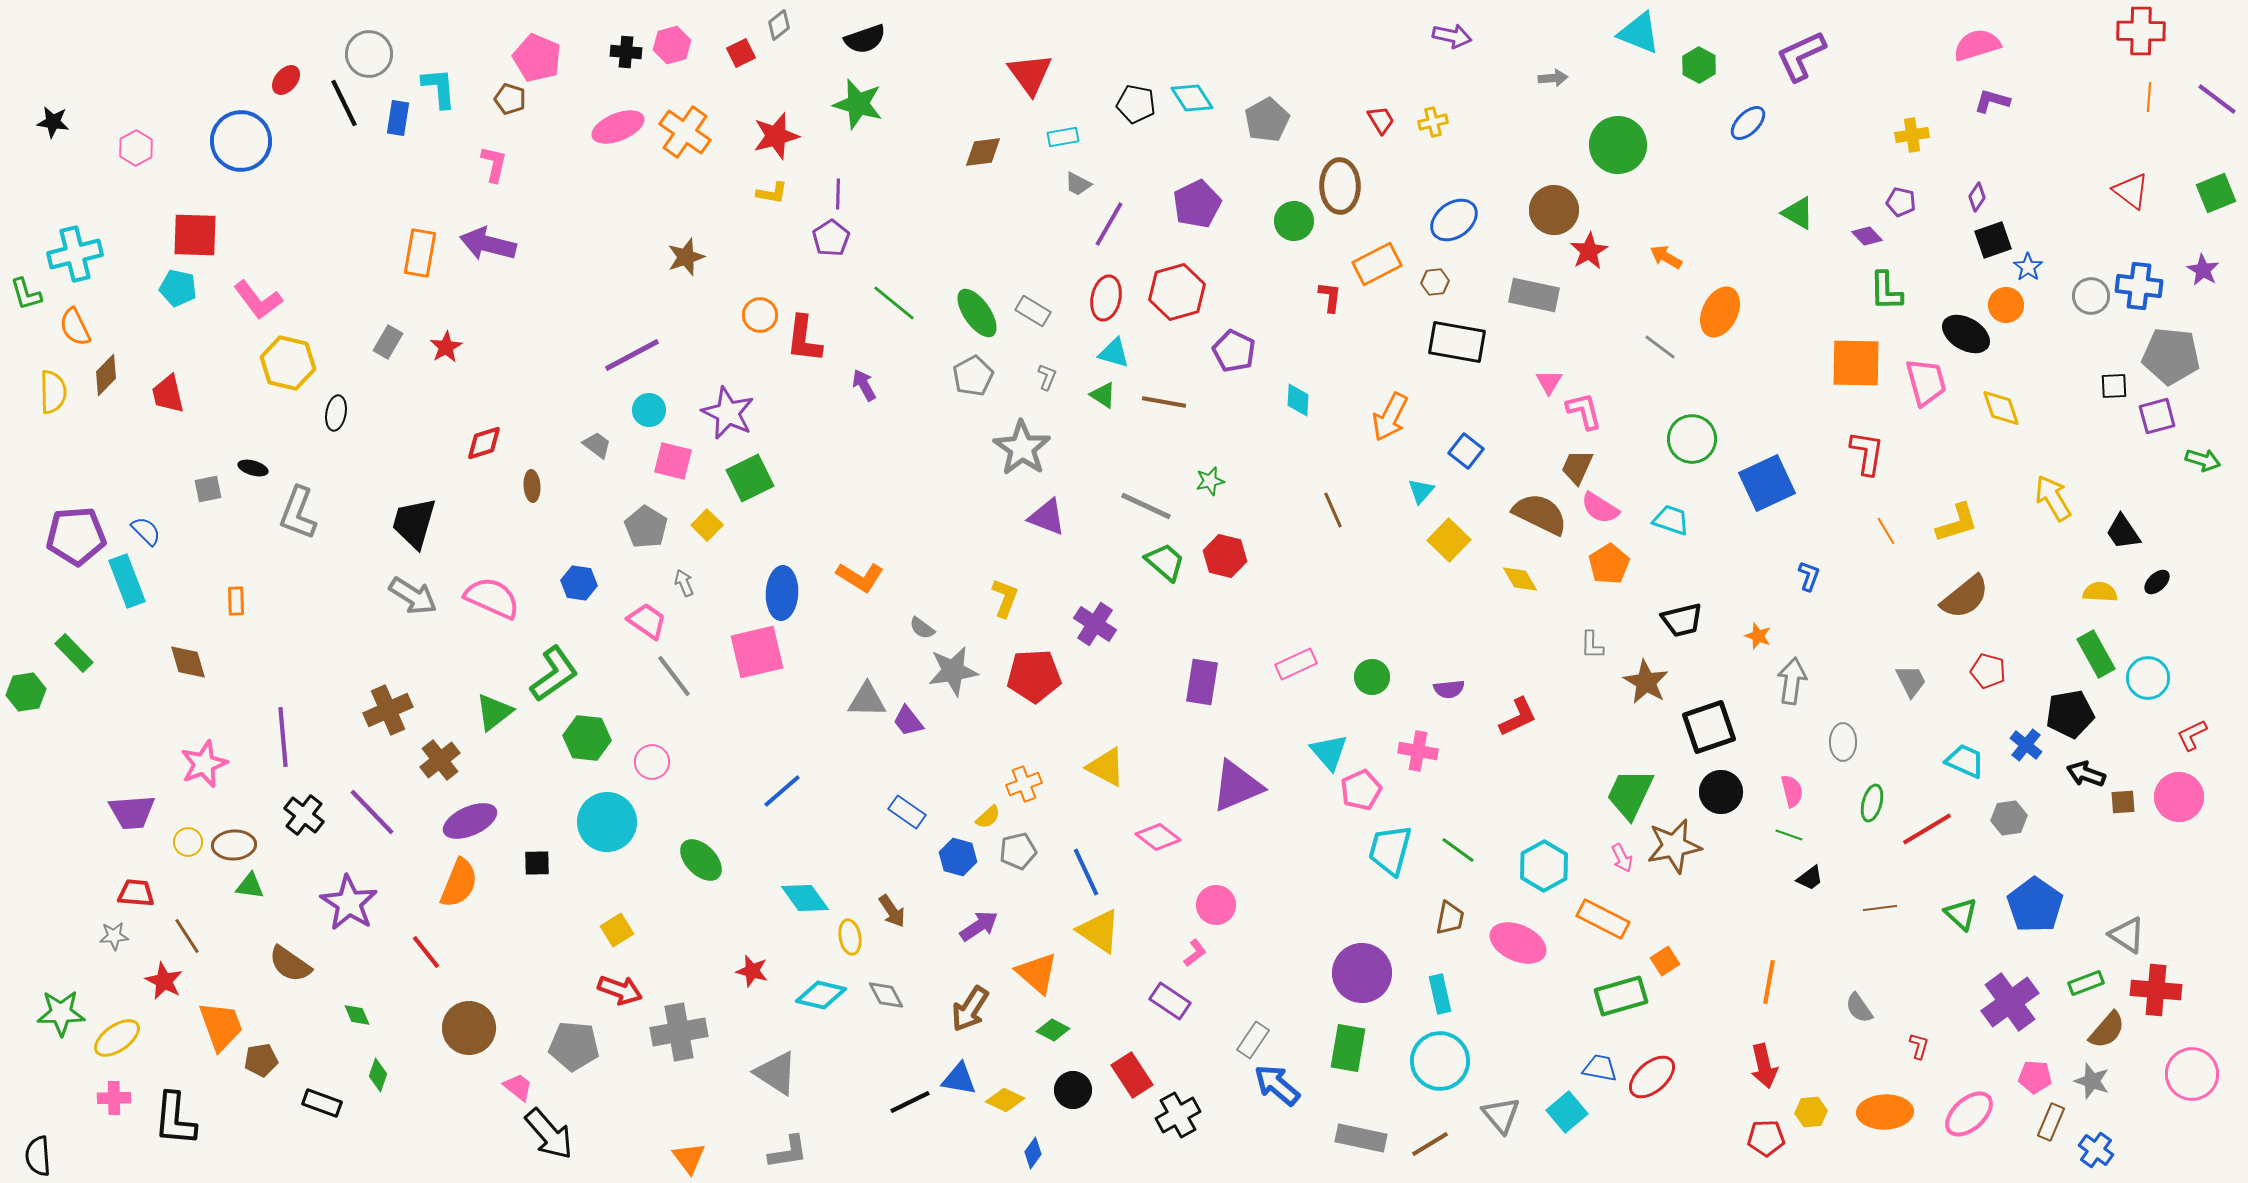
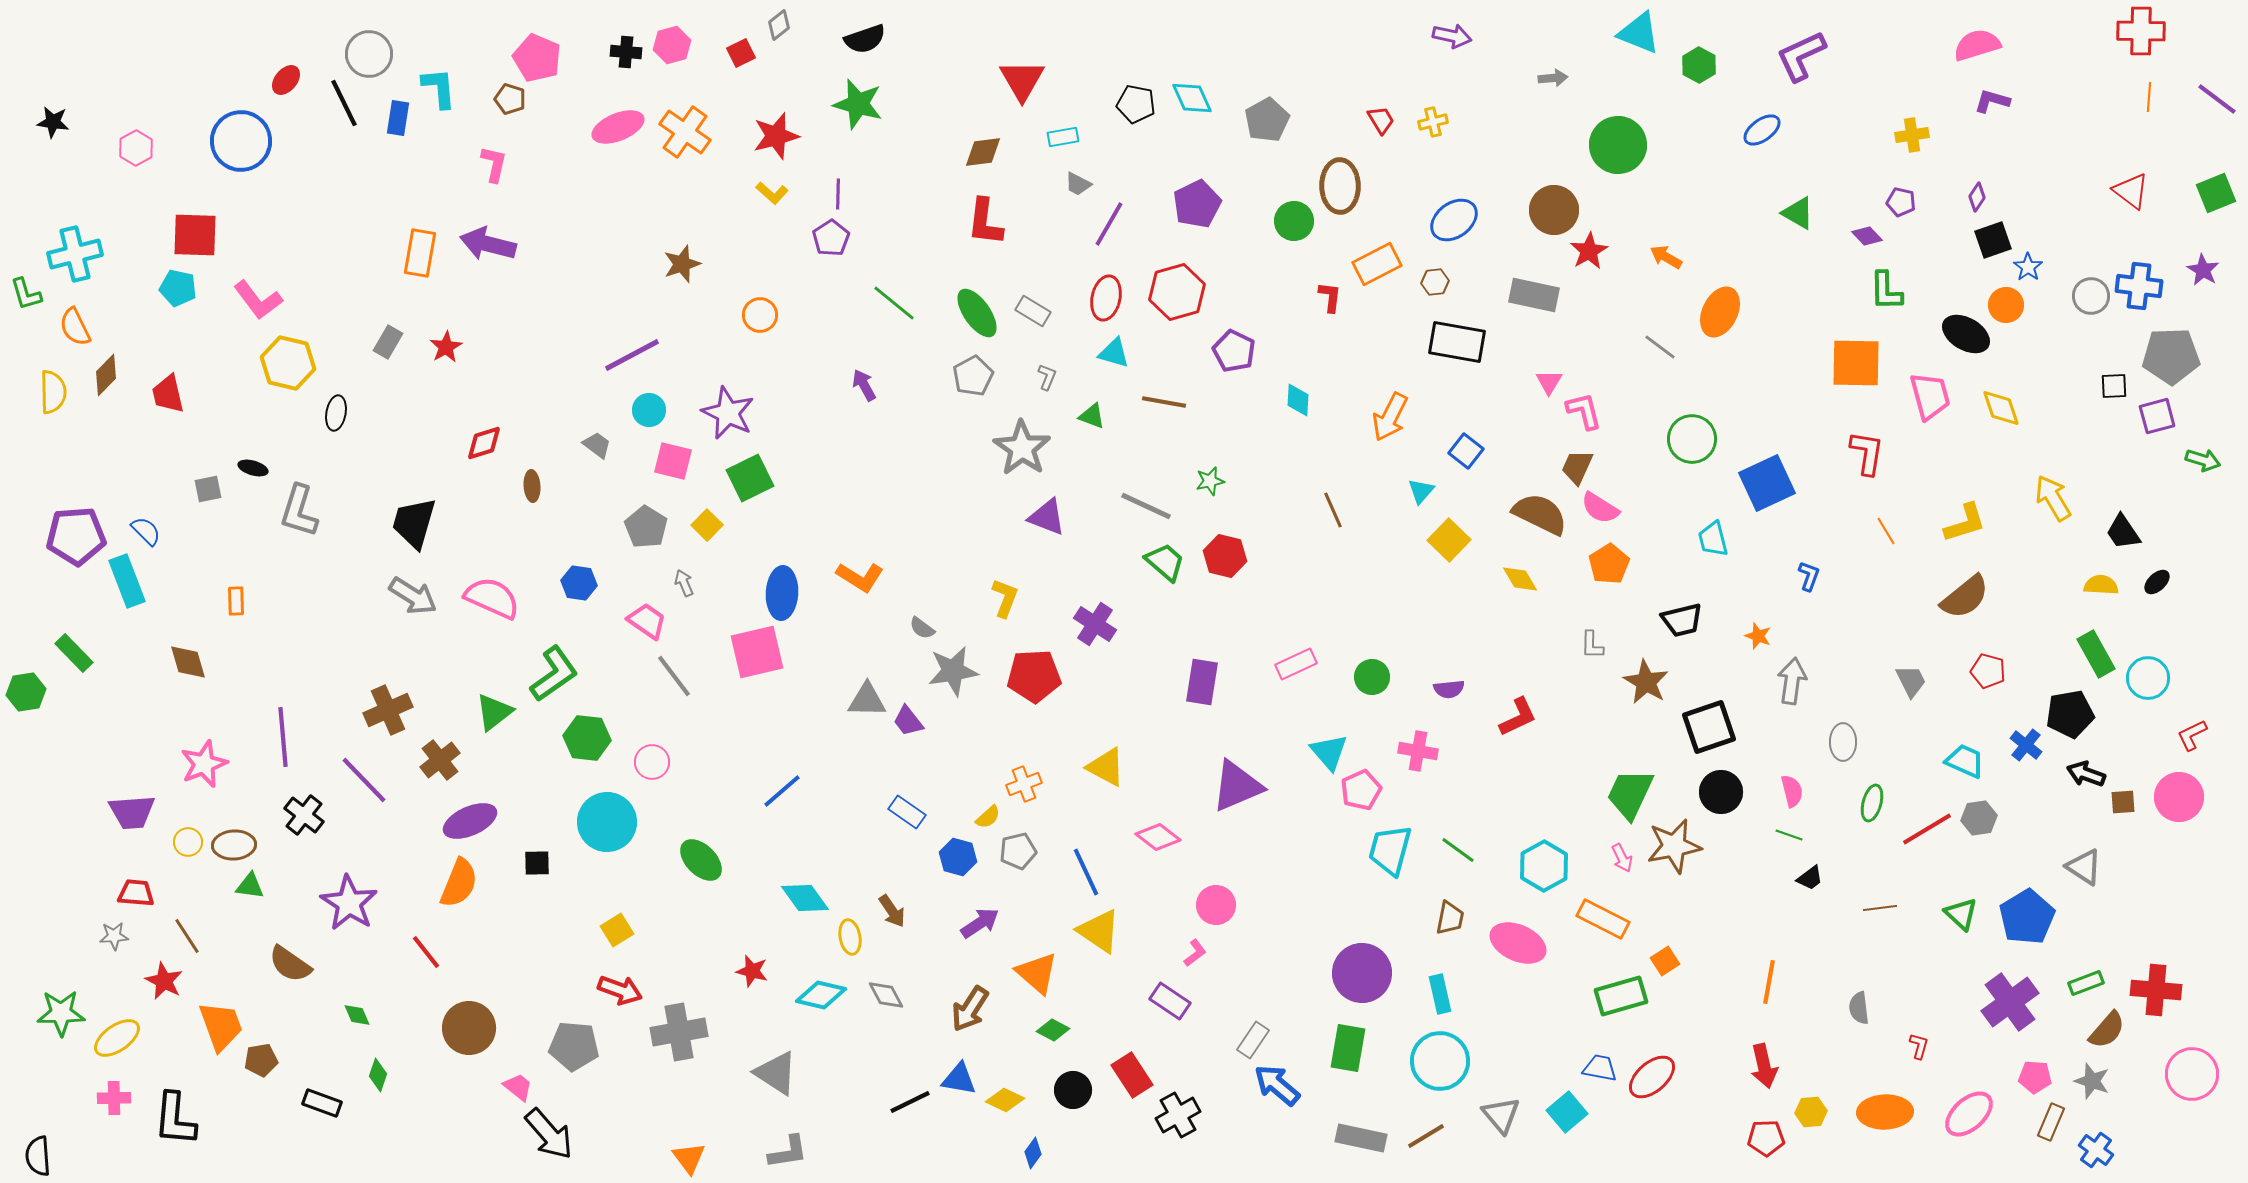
red triangle at (1030, 74): moved 8 px left, 6 px down; rotated 6 degrees clockwise
cyan diamond at (1192, 98): rotated 9 degrees clockwise
blue ellipse at (1748, 123): moved 14 px right, 7 px down; rotated 9 degrees clockwise
yellow L-shape at (772, 193): rotated 32 degrees clockwise
brown star at (686, 257): moved 4 px left, 7 px down
red L-shape at (804, 339): moved 181 px right, 117 px up
gray pentagon at (2171, 356): rotated 8 degrees counterclockwise
pink trapezoid at (1926, 382): moved 4 px right, 14 px down
green triangle at (1103, 395): moved 11 px left, 21 px down; rotated 12 degrees counterclockwise
gray L-shape at (298, 513): moved 1 px right, 2 px up; rotated 4 degrees counterclockwise
cyan trapezoid at (1671, 520): moved 42 px right, 19 px down; rotated 123 degrees counterclockwise
yellow L-shape at (1957, 523): moved 8 px right
yellow semicircle at (2100, 592): moved 1 px right, 7 px up
purple line at (372, 812): moved 8 px left, 32 px up
gray hexagon at (2009, 818): moved 30 px left
blue pentagon at (2035, 905): moved 8 px left, 12 px down; rotated 6 degrees clockwise
purple arrow at (979, 926): moved 1 px right, 3 px up
gray triangle at (2127, 935): moved 43 px left, 68 px up
gray semicircle at (1859, 1008): rotated 28 degrees clockwise
brown line at (1430, 1144): moved 4 px left, 8 px up
